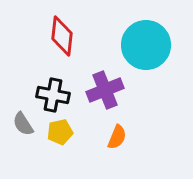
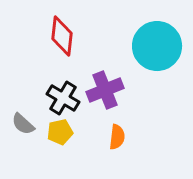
cyan circle: moved 11 px right, 1 px down
black cross: moved 10 px right, 3 px down; rotated 20 degrees clockwise
gray semicircle: rotated 15 degrees counterclockwise
orange semicircle: rotated 15 degrees counterclockwise
